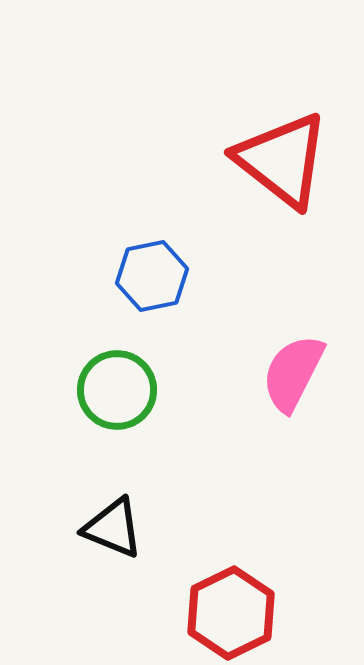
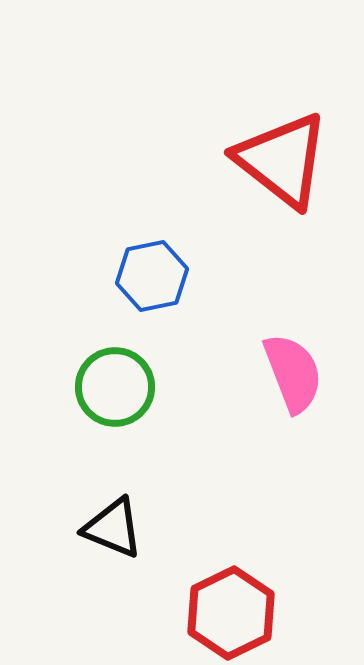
pink semicircle: rotated 132 degrees clockwise
green circle: moved 2 px left, 3 px up
